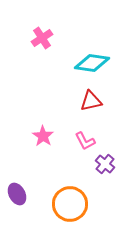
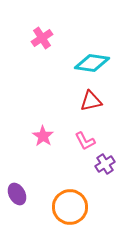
purple cross: rotated 18 degrees clockwise
orange circle: moved 3 px down
